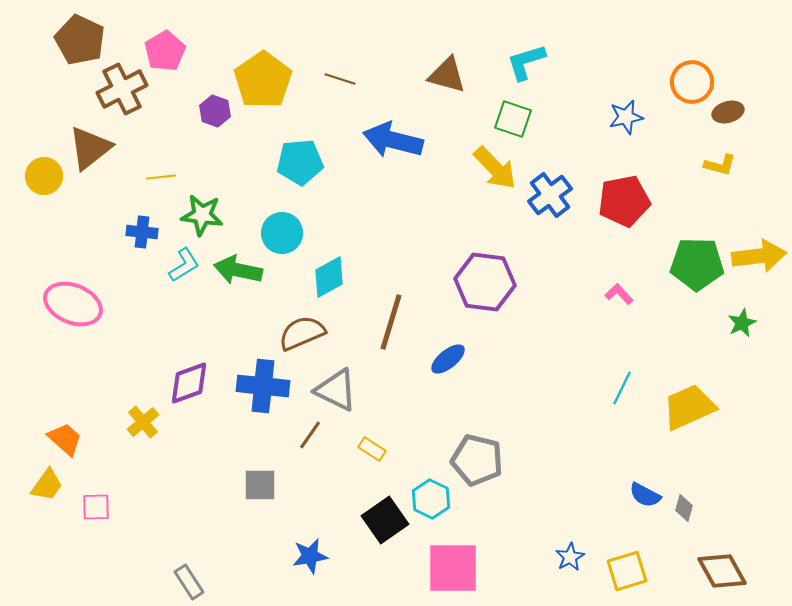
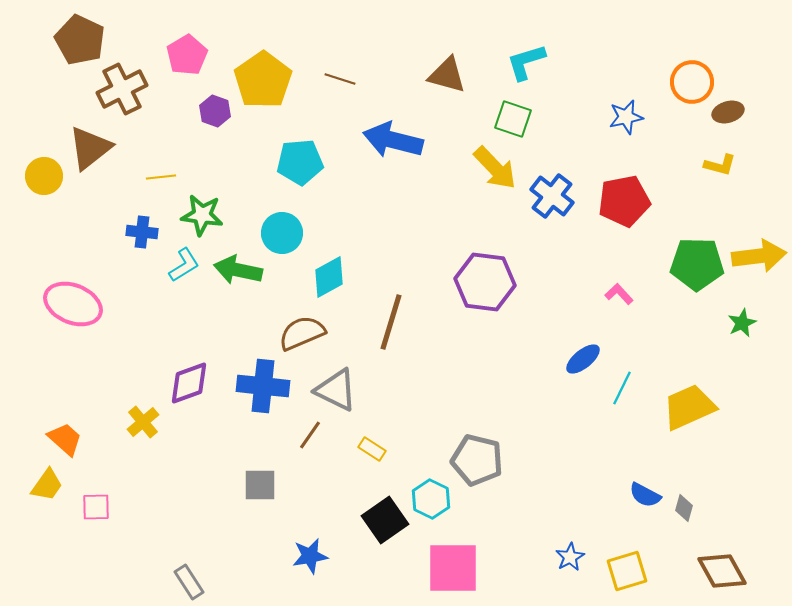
pink pentagon at (165, 51): moved 22 px right, 4 px down
blue cross at (550, 195): moved 2 px right, 1 px down; rotated 15 degrees counterclockwise
blue ellipse at (448, 359): moved 135 px right
